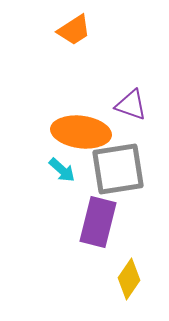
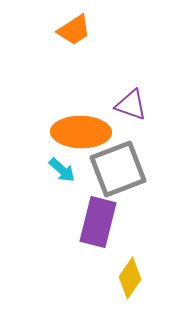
orange ellipse: rotated 6 degrees counterclockwise
gray square: rotated 12 degrees counterclockwise
yellow diamond: moved 1 px right, 1 px up
